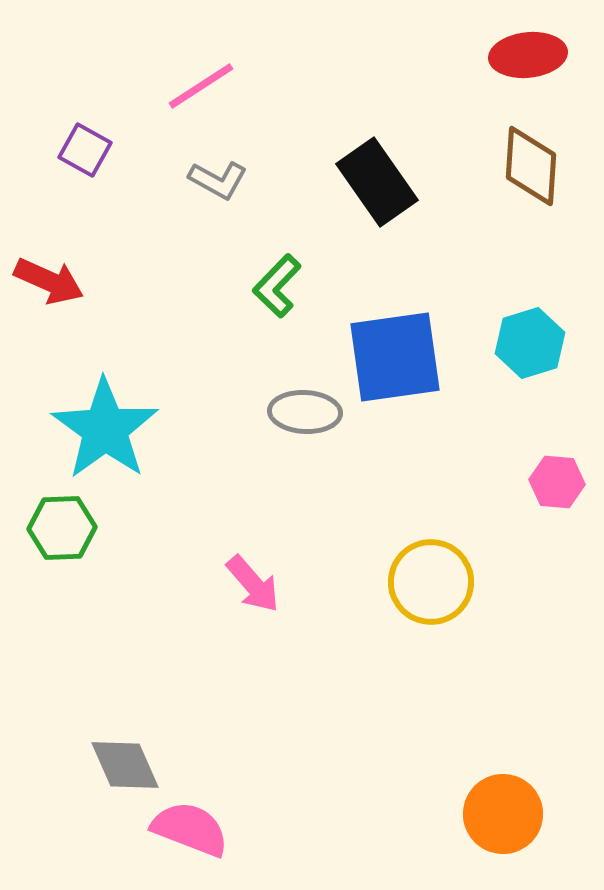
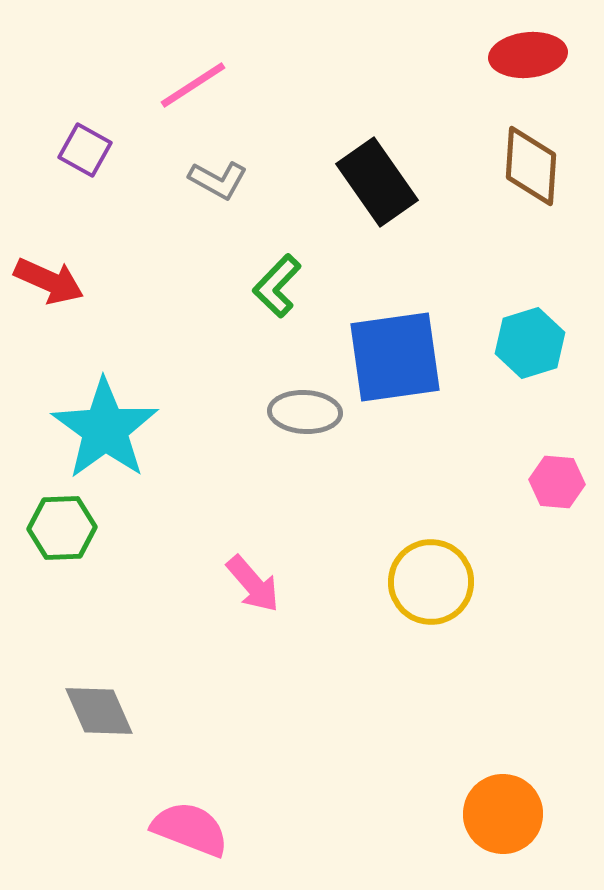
pink line: moved 8 px left, 1 px up
gray diamond: moved 26 px left, 54 px up
